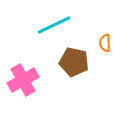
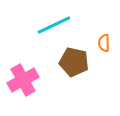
orange semicircle: moved 1 px left
